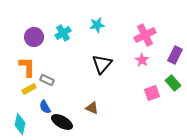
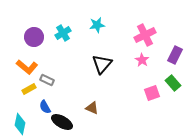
orange L-shape: rotated 130 degrees clockwise
